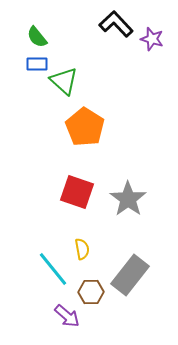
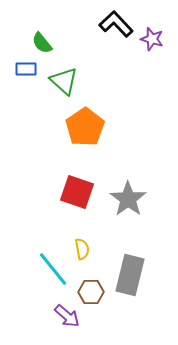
green semicircle: moved 5 px right, 6 px down
blue rectangle: moved 11 px left, 5 px down
orange pentagon: rotated 6 degrees clockwise
gray rectangle: rotated 24 degrees counterclockwise
